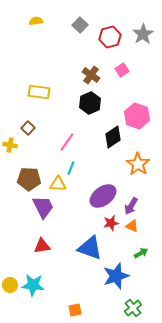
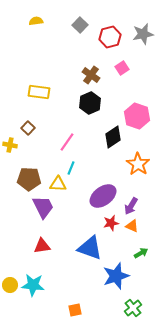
gray star: rotated 20 degrees clockwise
pink square: moved 2 px up
